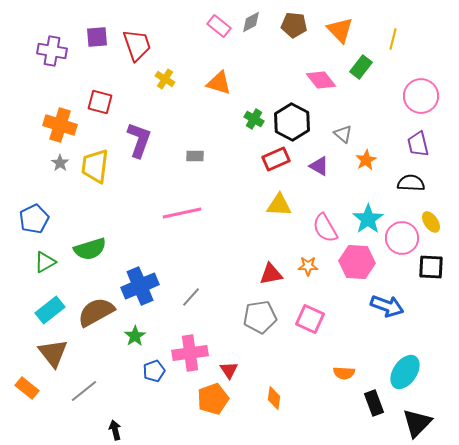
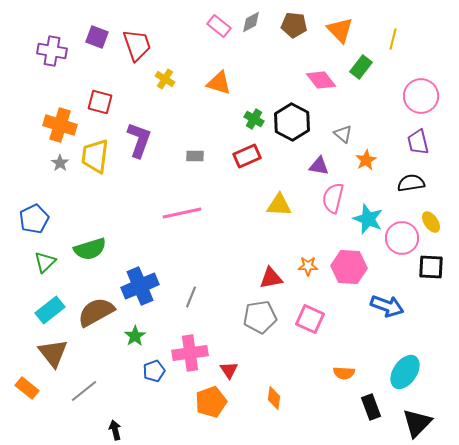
purple square at (97, 37): rotated 25 degrees clockwise
purple trapezoid at (418, 144): moved 2 px up
red rectangle at (276, 159): moved 29 px left, 3 px up
yellow trapezoid at (95, 166): moved 10 px up
purple triangle at (319, 166): rotated 20 degrees counterclockwise
black semicircle at (411, 183): rotated 12 degrees counterclockwise
cyan star at (368, 219): rotated 16 degrees counterclockwise
pink semicircle at (325, 228): moved 8 px right, 30 px up; rotated 44 degrees clockwise
green triangle at (45, 262): rotated 15 degrees counterclockwise
pink hexagon at (357, 262): moved 8 px left, 5 px down
red triangle at (271, 274): moved 4 px down
gray line at (191, 297): rotated 20 degrees counterclockwise
orange pentagon at (213, 399): moved 2 px left, 3 px down
black rectangle at (374, 403): moved 3 px left, 4 px down
